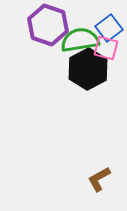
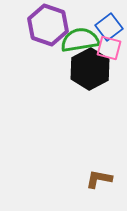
blue square: moved 1 px up
pink square: moved 3 px right
black hexagon: moved 2 px right
brown L-shape: rotated 40 degrees clockwise
